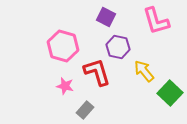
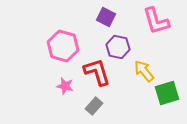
green square: moved 3 px left; rotated 30 degrees clockwise
gray rectangle: moved 9 px right, 4 px up
